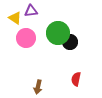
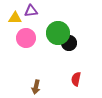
yellow triangle: rotated 32 degrees counterclockwise
black circle: moved 1 px left, 1 px down
brown arrow: moved 2 px left
